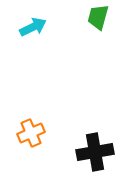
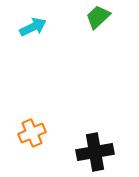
green trapezoid: rotated 32 degrees clockwise
orange cross: moved 1 px right
